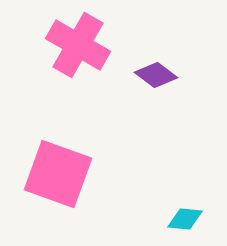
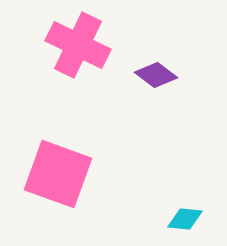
pink cross: rotated 4 degrees counterclockwise
